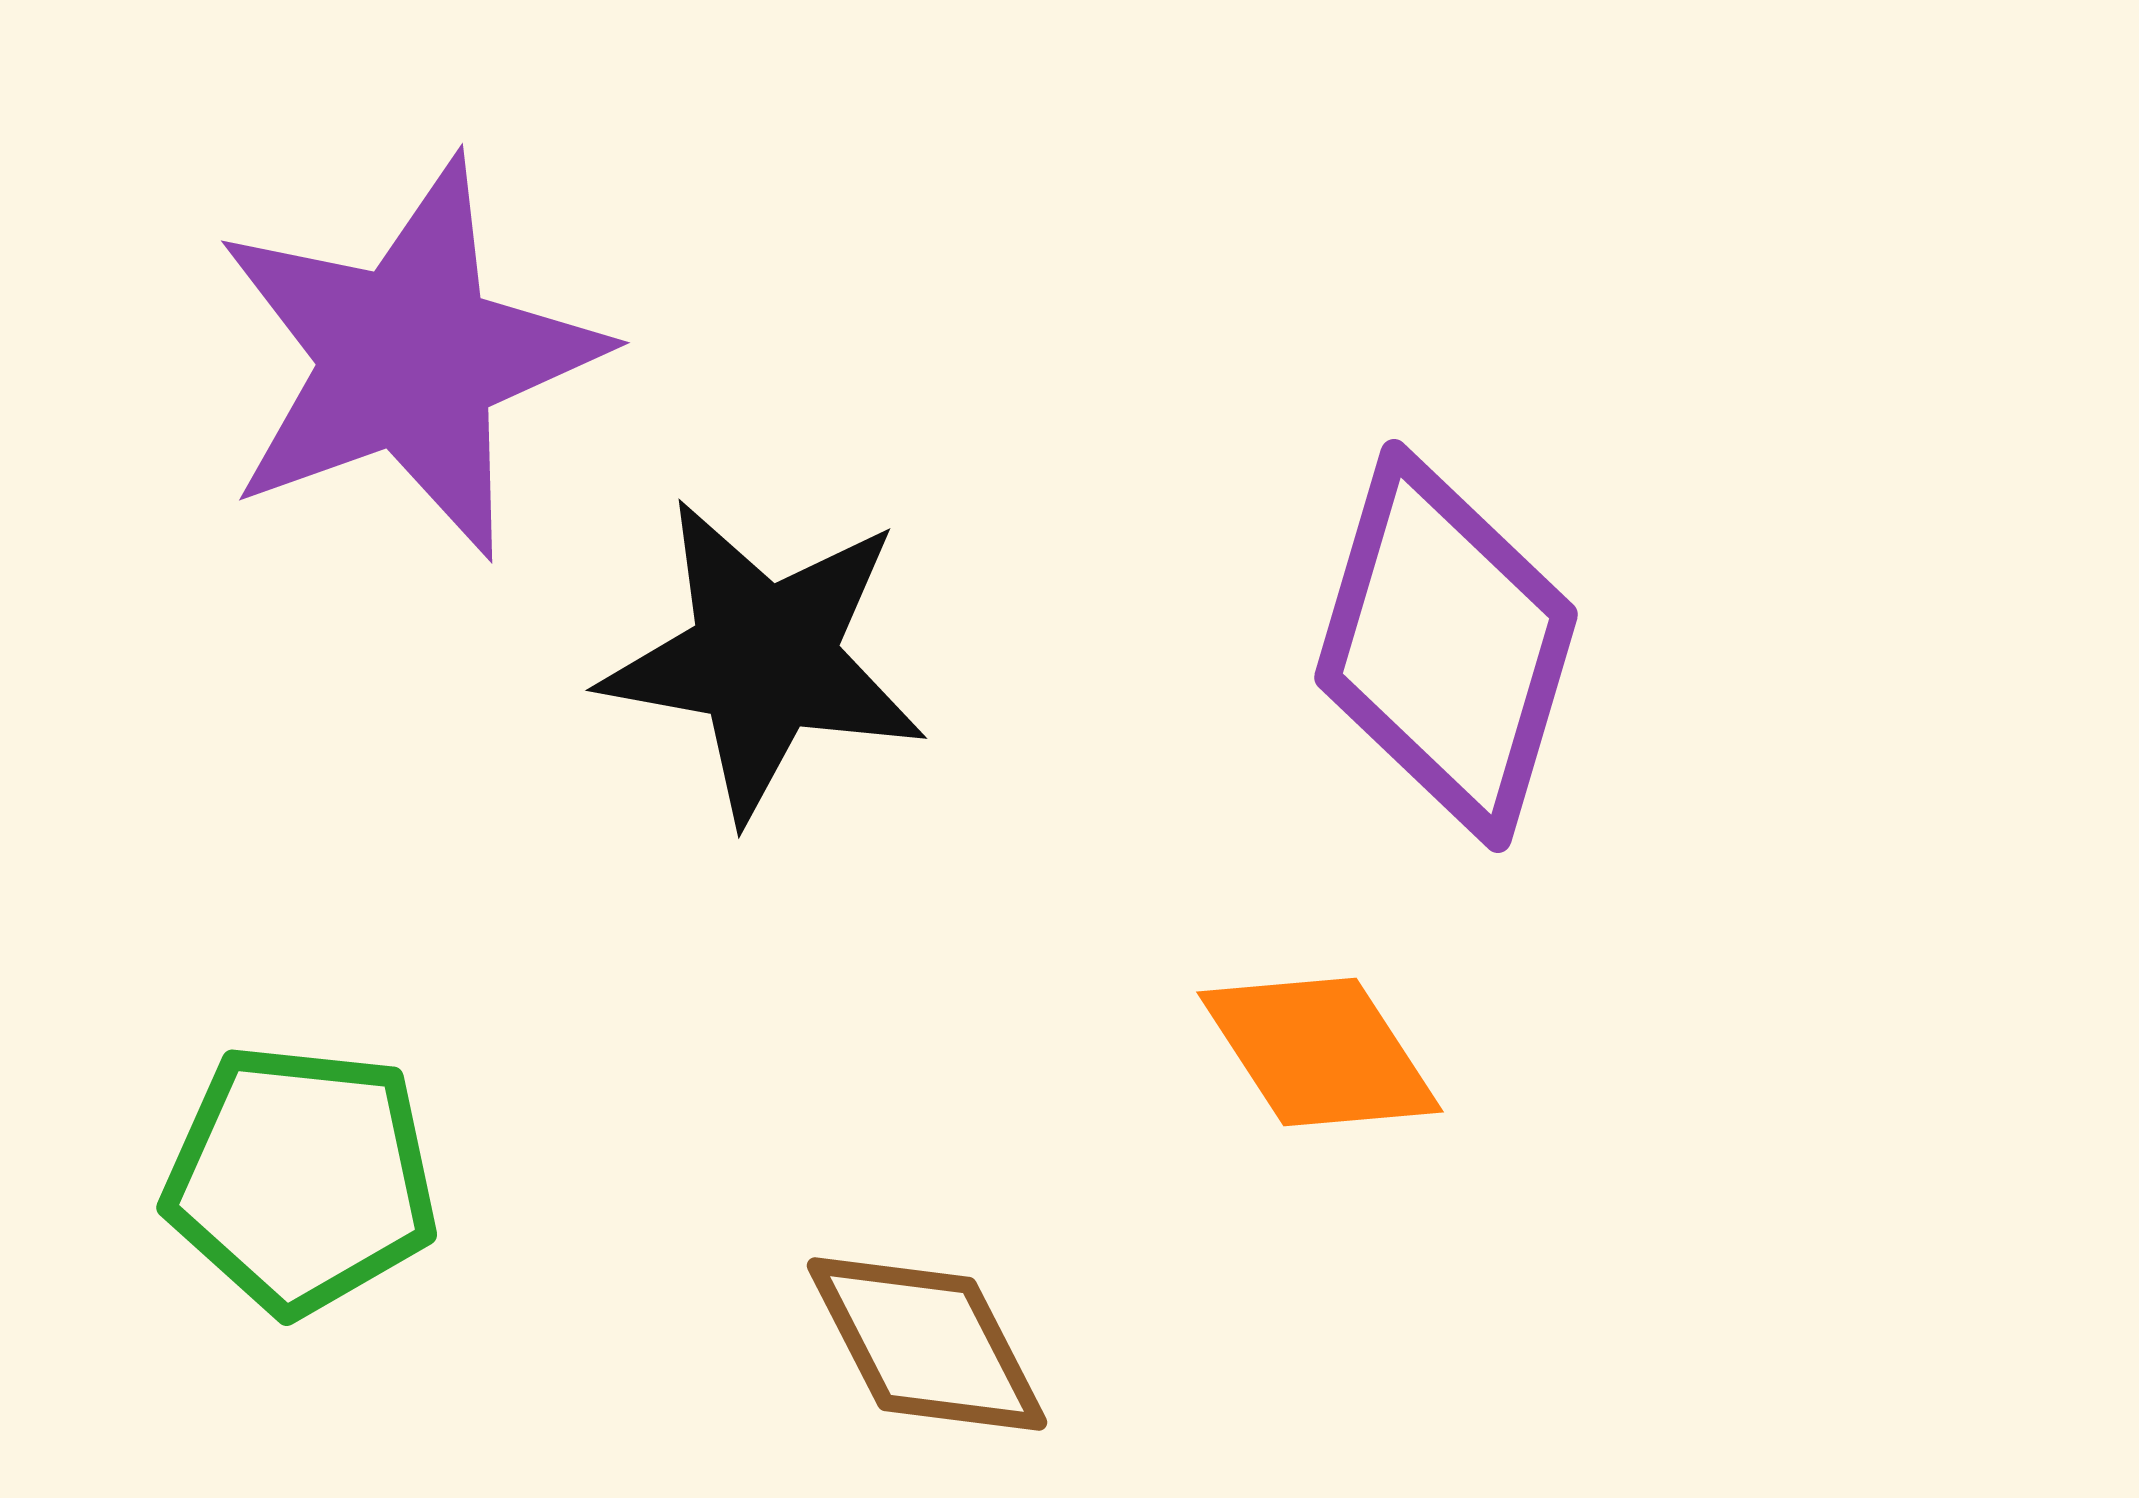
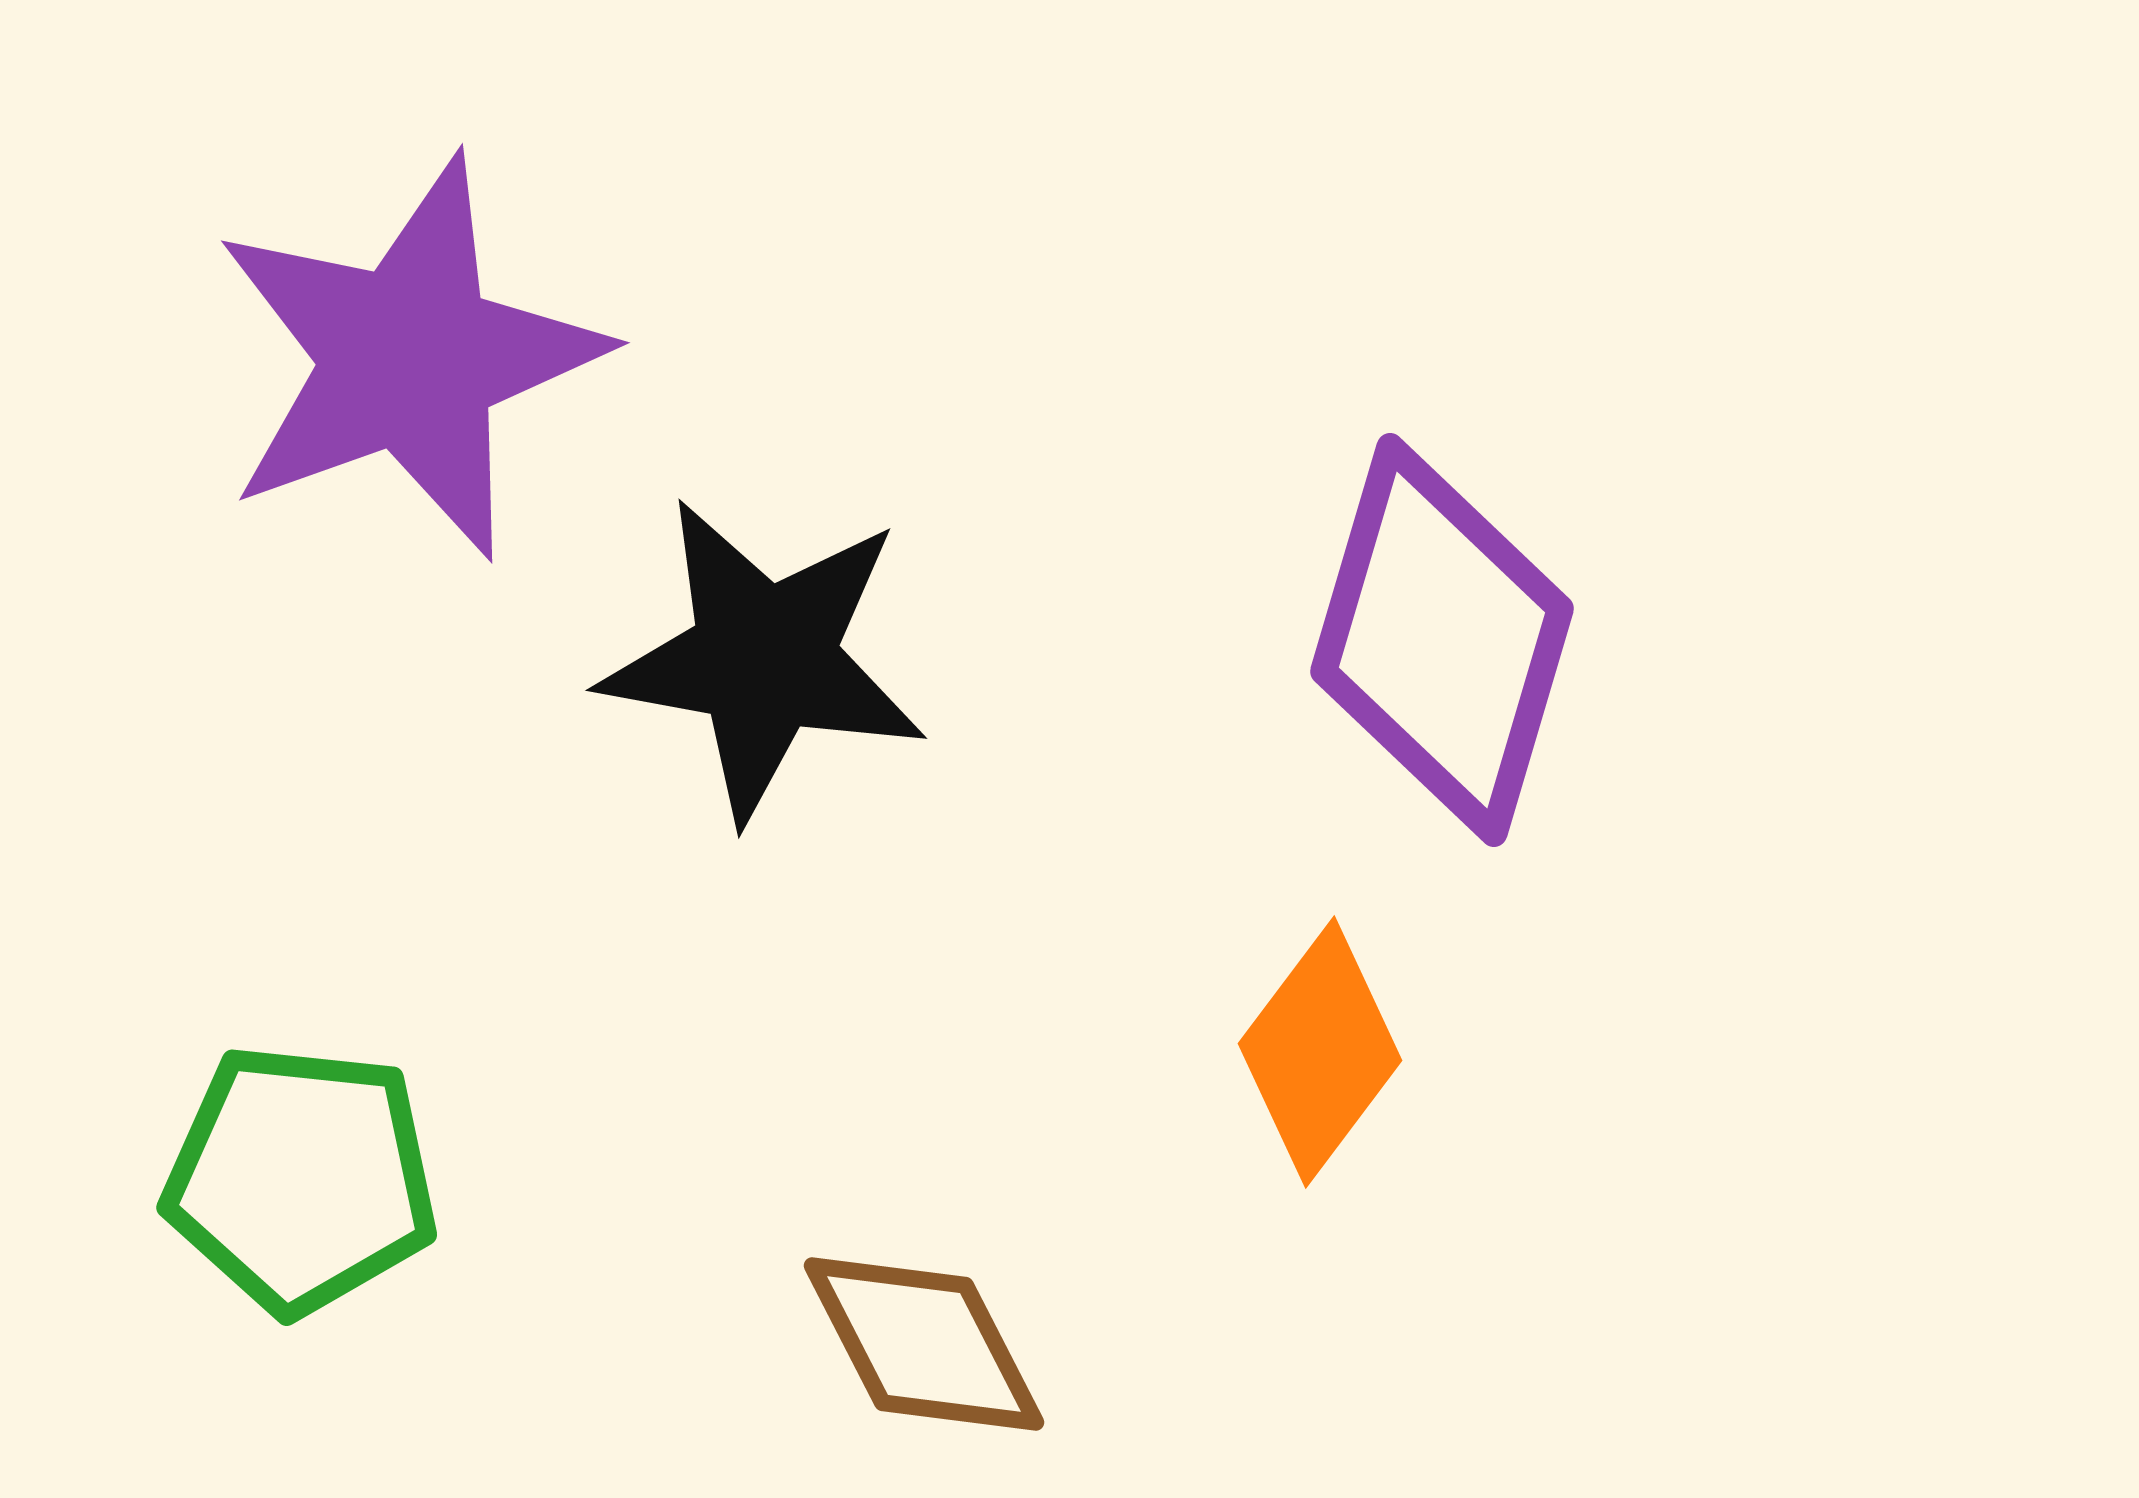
purple diamond: moved 4 px left, 6 px up
orange diamond: rotated 70 degrees clockwise
brown diamond: moved 3 px left
